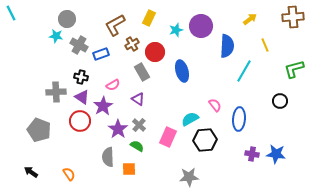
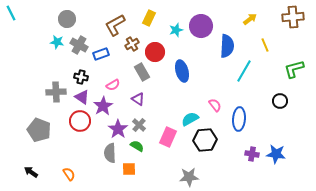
cyan star at (56, 36): moved 1 px right, 6 px down
gray semicircle at (108, 157): moved 2 px right, 4 px up
